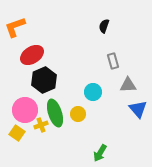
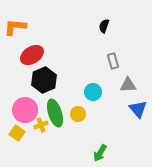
orange L-shape: rotated 25 degrees clockwise
